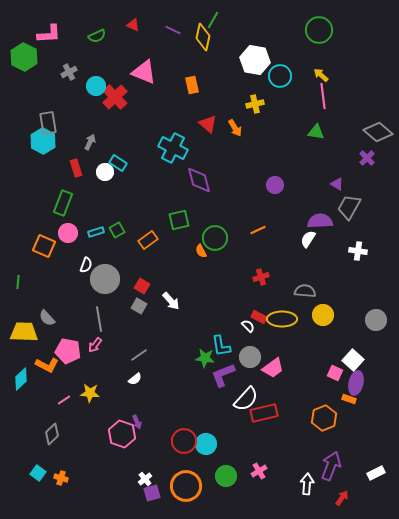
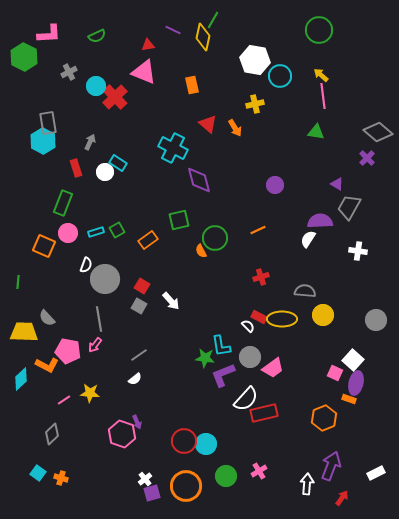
red triangle at (133, 25): moved 15 px right, 20 px down; rotated 32 degrees counterclockwise
